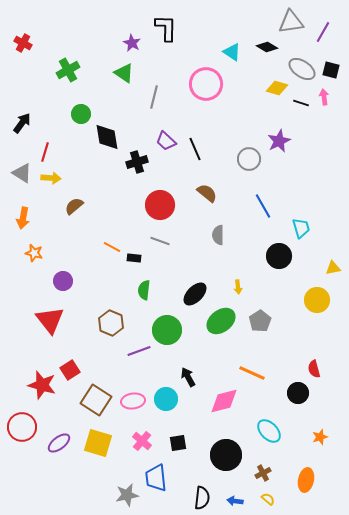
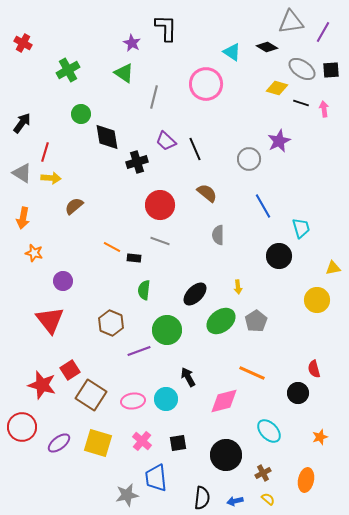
black square at (331, 70): rotated 18 degrees counterclockwise
pink arrow at (324, 97): moved 12 px down
gray pentagon at (260, 321): moved 4 px left
brown square at (96, 400): moved 5 px left, 5 px up
blue arrow at (235, 501): rotated 21 degrees counterclockwise
